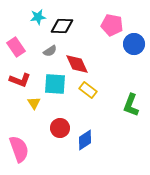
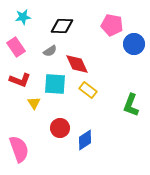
cyan star: moved 15 px left
